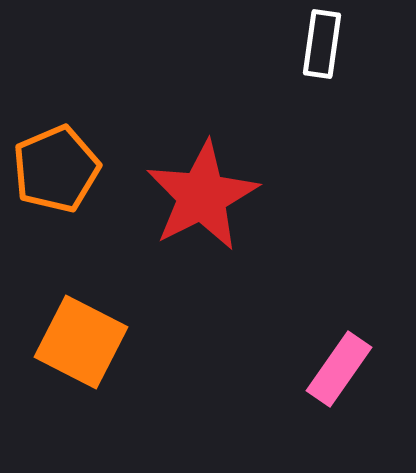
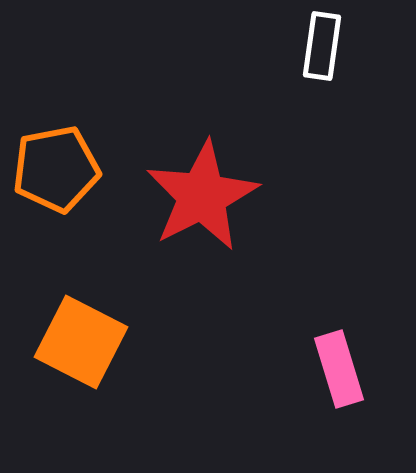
white rectangle: moved 2 px down
orange pentagon: rotated 12 degrees clockwise
pink rectangle: rotated 52 degrees counterclockwise
